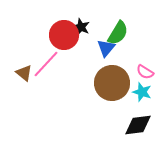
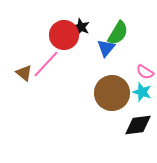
brown circle: moved 10 px down
